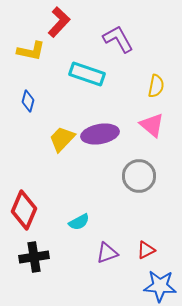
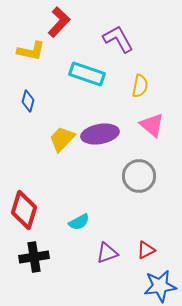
yellow semicircle: moved 16 px left
red diamond: rotated 6 degrees counterclockwise
blue star: rotated 12 degrees counterclockwise
